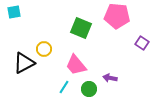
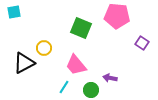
yellow circle: moved 1 px up
green circle: moved 2 px right, 1 px down
